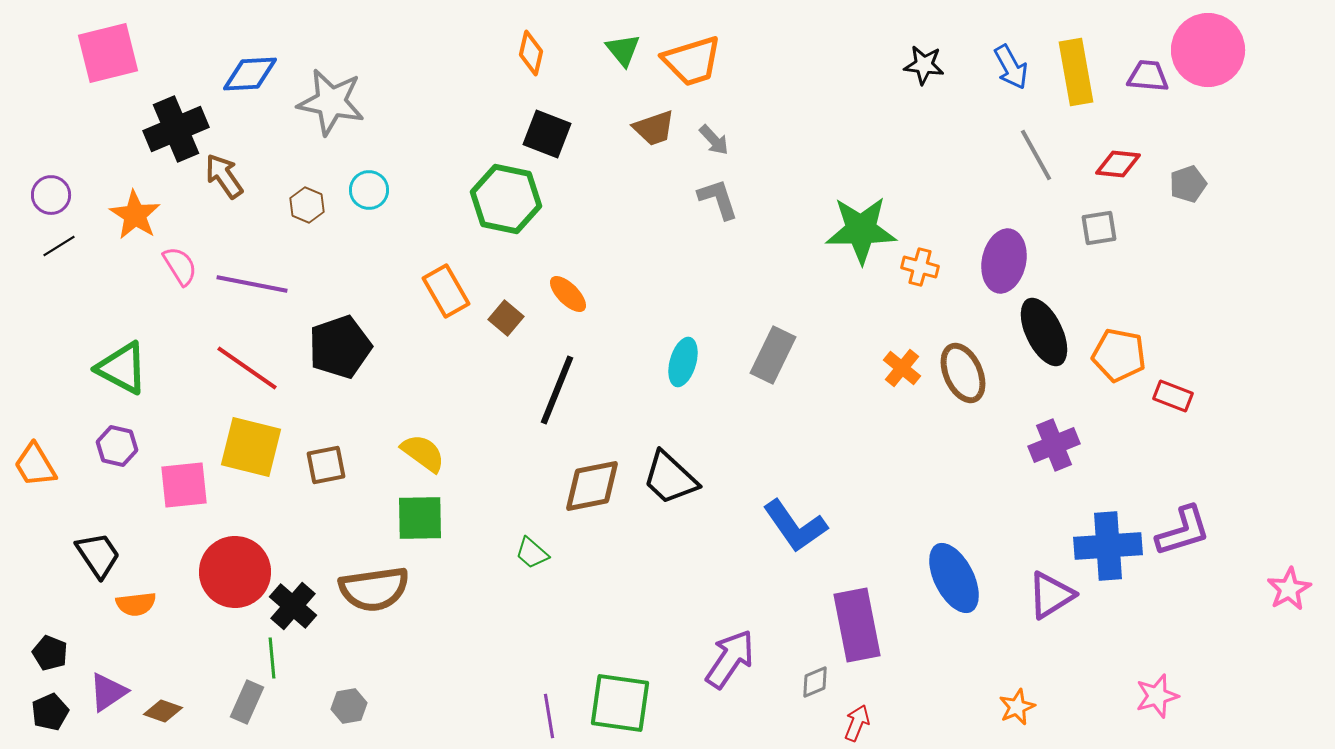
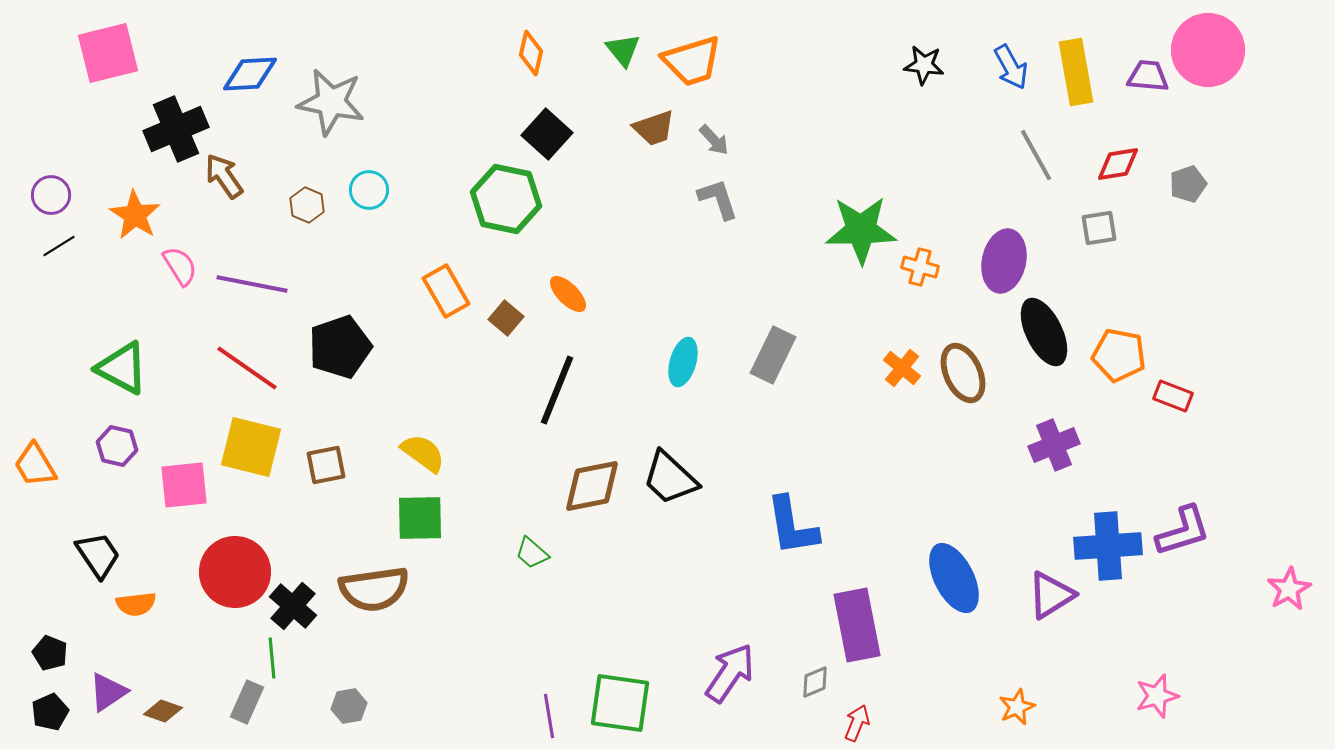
black square at (547, 134): rotated 21 degrees clockwise
red diamond at (1118, 164): rotated 15 degrees counterclockwise
blue L-shape at (795, 526): moved 3 px left; rotated 26 degrees clockwise
purple arrow at (730, 659): moved 14 px down
